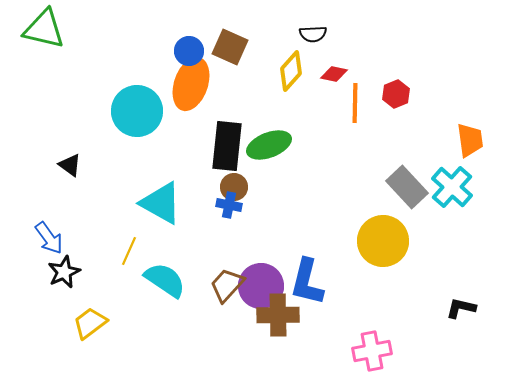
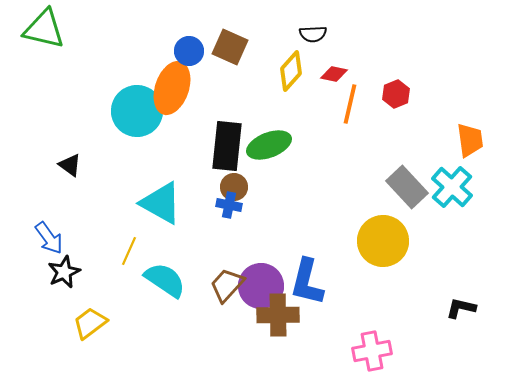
orange ellipse: moved 19 px left, 4 px down
orange line: moved 5 px left, 1 px down; rotated 12 degrees clockwise
